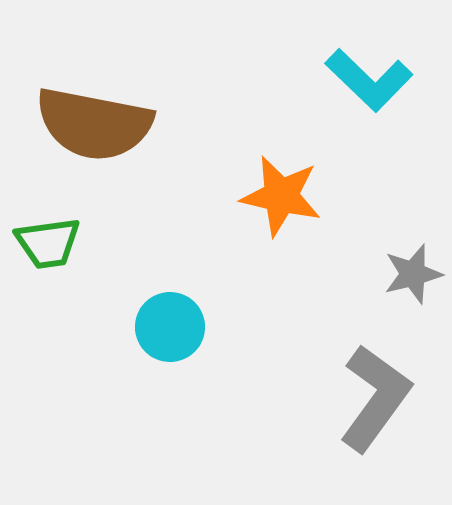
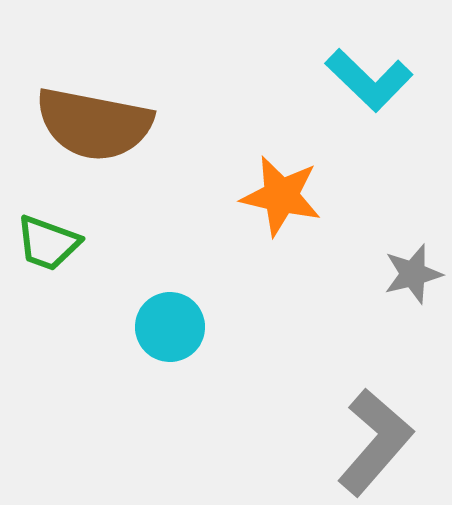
green trapezoid: rotated 28 degrees clockwise
gray L-shape: moved 44 px down; rotated 5 degrees clockwise
